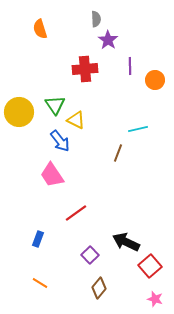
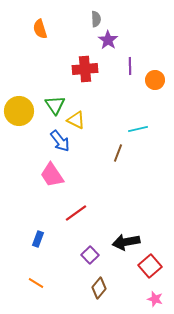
yellow circle: moved 1 px up
black arrow: rotated 36 degrees counterclockwise
orange line: moved 4 px left
